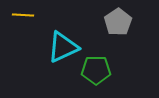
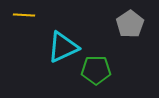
yellow line: moved 1 px right
gray pentagon: moved 12 px right, 2 px down
